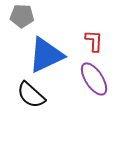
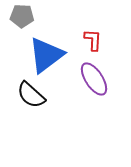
red L-shape: moved 1 px left, 1 px up
blue triangle: rotated 12 degrees counterclockwise
